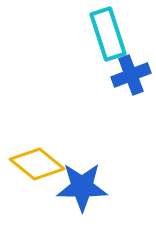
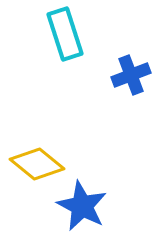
cyan rectangle: moved 43 px left
blue star: moved 19 px down; rotated 27 degrees clockwise
